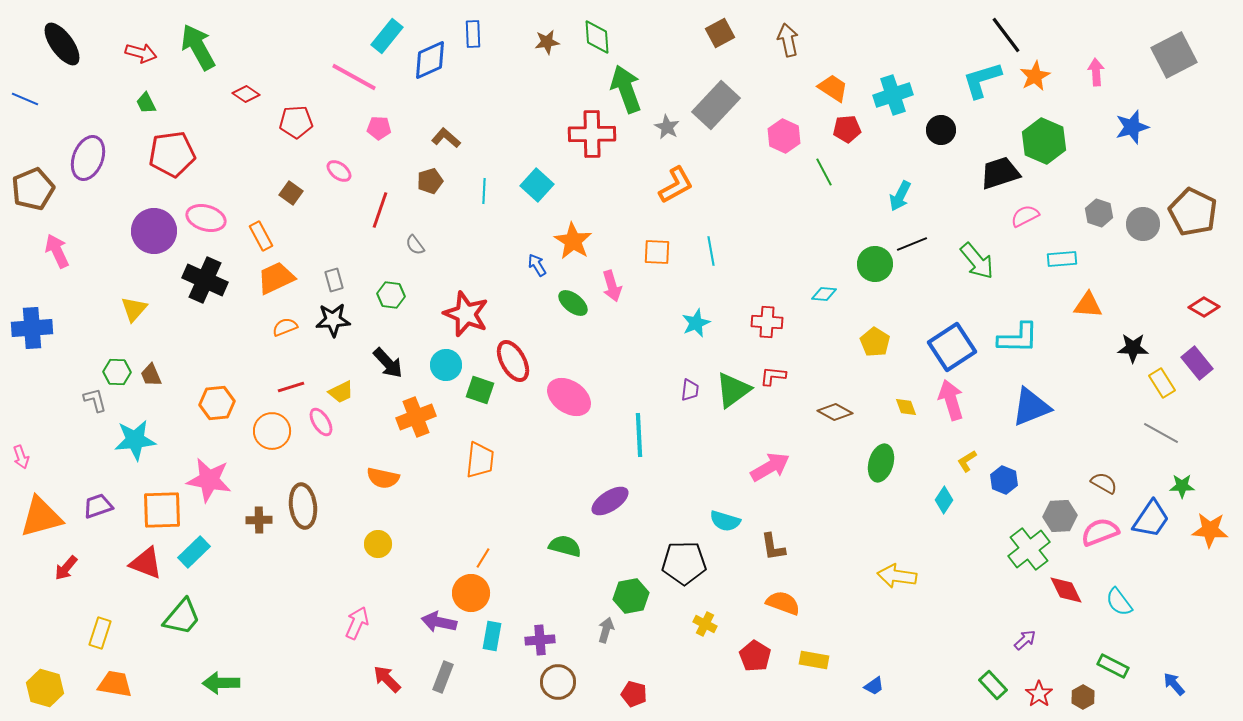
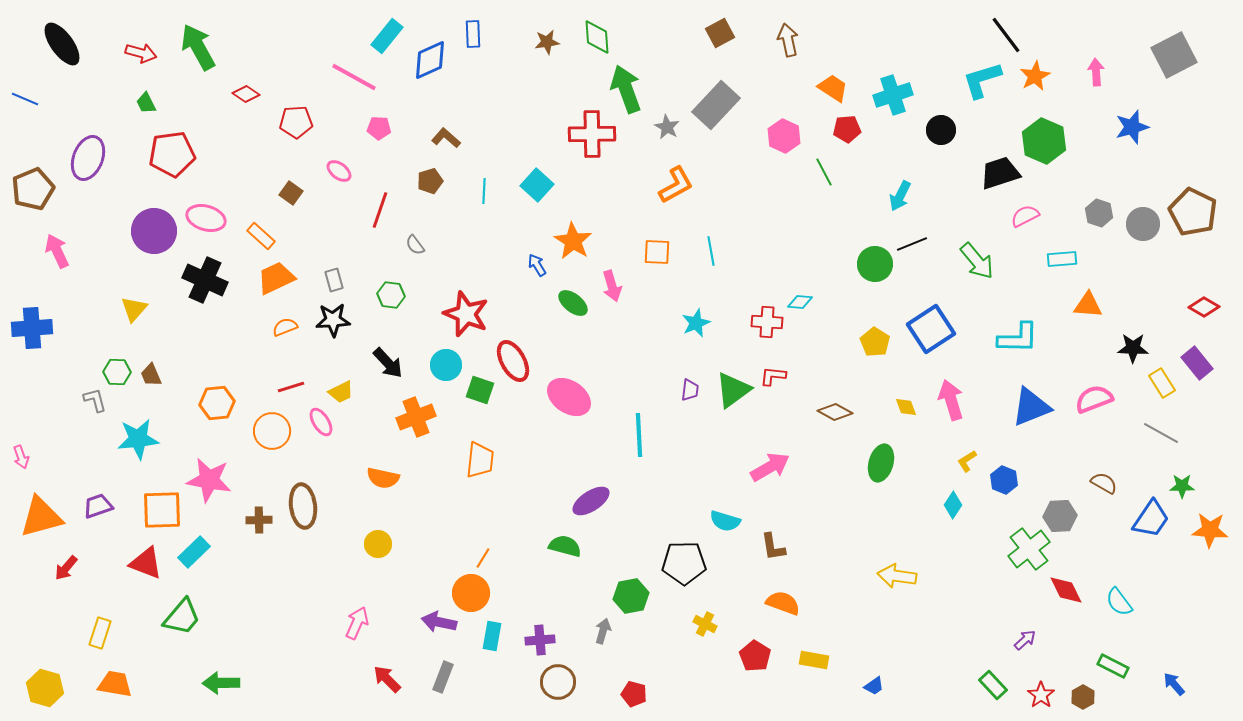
orange rectangle at (261, 236): rotated 20 degrees counterclockwise
cyan diamond at (824, 294): moved 24 px left, 8 px down
blue square at (952, 347): moved 21 px left, 18 px up
cyan star at (135, 440): moved 3 px right, 1 px up
cyan diamond at (944, 500): moved 9 px right, 5 px down
purple ellipse at (610, 501): moved 19 px left
pink semicircle at (1100, 532): moved 6 px left, 133 px up
gray arrow at (606, 630): moved 3 px left, 1 px down
red star at (1039, 694): moved 2 px right, 1 px down
